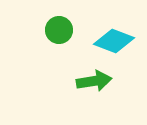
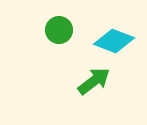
green arrow: rotated 28 degrees counterclockwise
